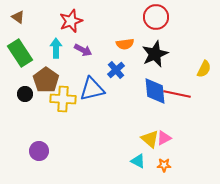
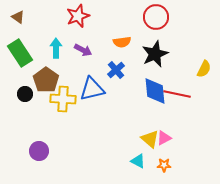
red star: moved 7 px right, 5 px up
orange semicircle: moved 3 px left, 2 px up
